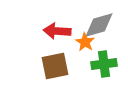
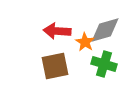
gray diamond: moved 6 px right, 5 px down
green cross: rotated 25 degrees clockwise
